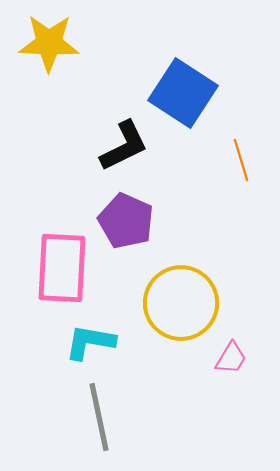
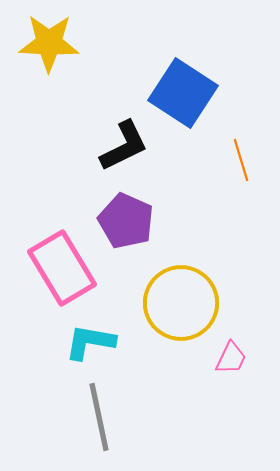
pink rectangle: rotated 34 degrees counterclockwise
pink trapezoid: rotated 6 degrees counterclockwise
